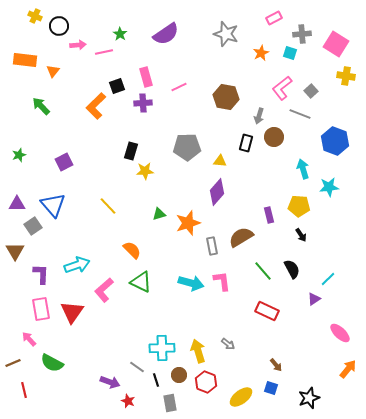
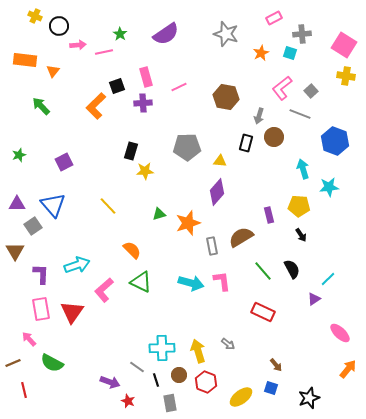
pink square at (336, 44): moved 8 px right, 1 px down
red rectangle at (267, 311): moved 4 px left, 1 px down
